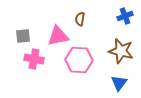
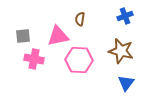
blue triangle: moved 7 px right
